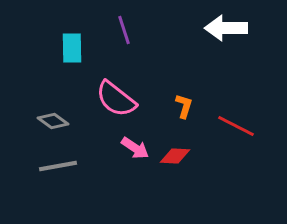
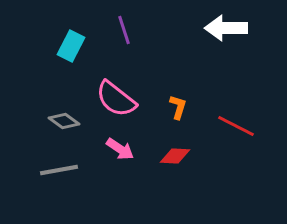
cyan rectangle: moved 1 px left, 2 px up; rotated 28 degrees clockwise
orange L-shape: moved 6 px left, 1 px down
gray diamond: moved 11 px right
pink arrow: moved 15 px left, 1 px down
gray line: moved 1 px right, 4 px down
